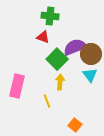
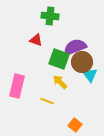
red triangle: moved 7 px left, 3 px down
brown circle: moved 9 px left, 8 px down
green square: moved 2 px right; rotated 25 degrees counterclockwise
yellow arrow: rotated 49 degrees counterclockwise
yellow line: rotated 48 degrees counterclockwise
